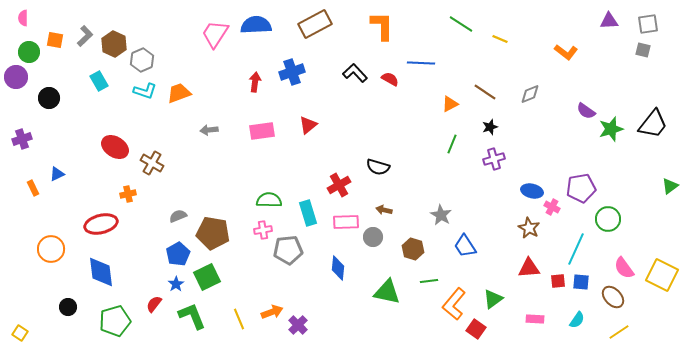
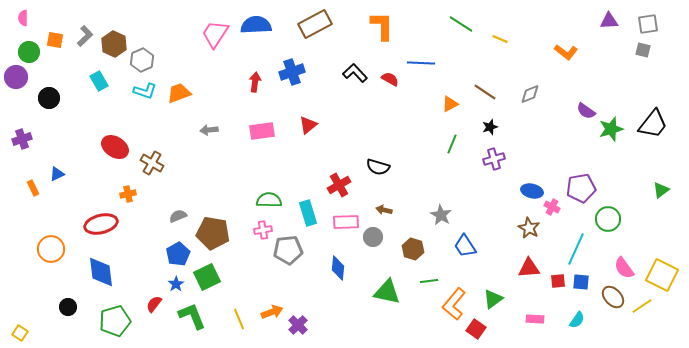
green triangle at (670, 186): moved 9 px left, 4 px down
yellow line at (619, 332): moved 23 px right, 26 px up
